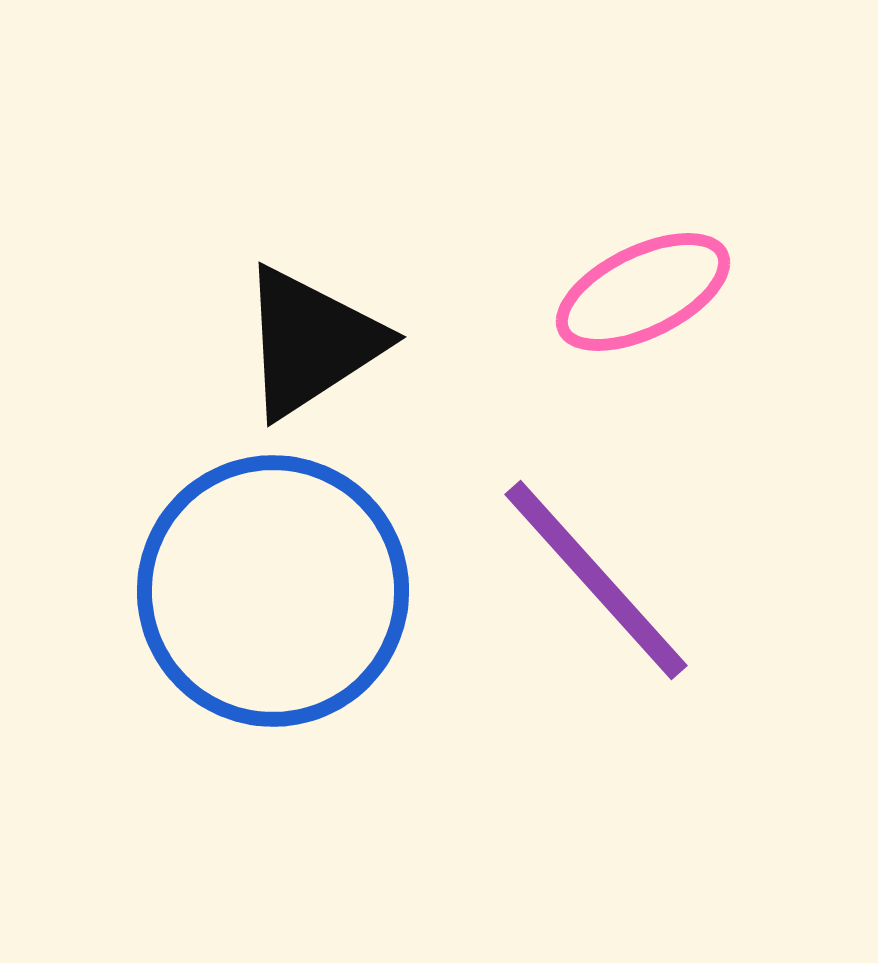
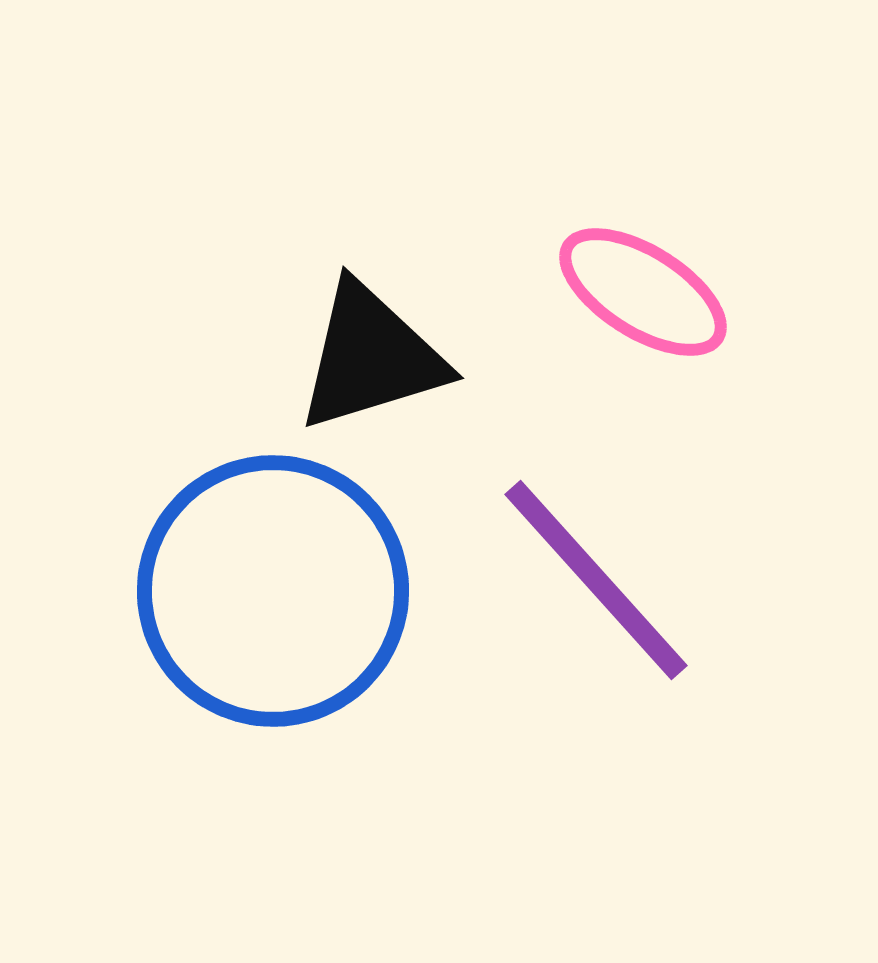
pink ellipse: rotated 58 degrees clockwise
black triangle: moved 60 px right, 15 px down; rotated 16 degrees clockwise
